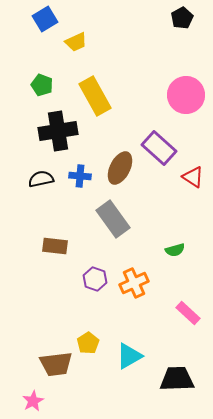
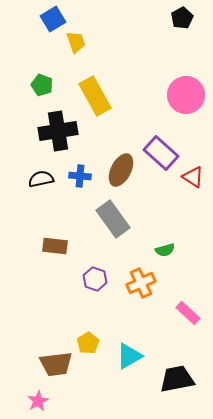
blue square: moved 8 px right
yellow trapezoid: rotated 85 degrees counterclockwise
purple rectangle: moved 2 px right, 5 px down
brown ellipse: moved 1 px right, 2 px down
green semicircle: moved 10 px left
orange cross: moved 7 px right
black trapezoid: rotated 9 degrees counterclockwise
pink star: moved 5 px right
